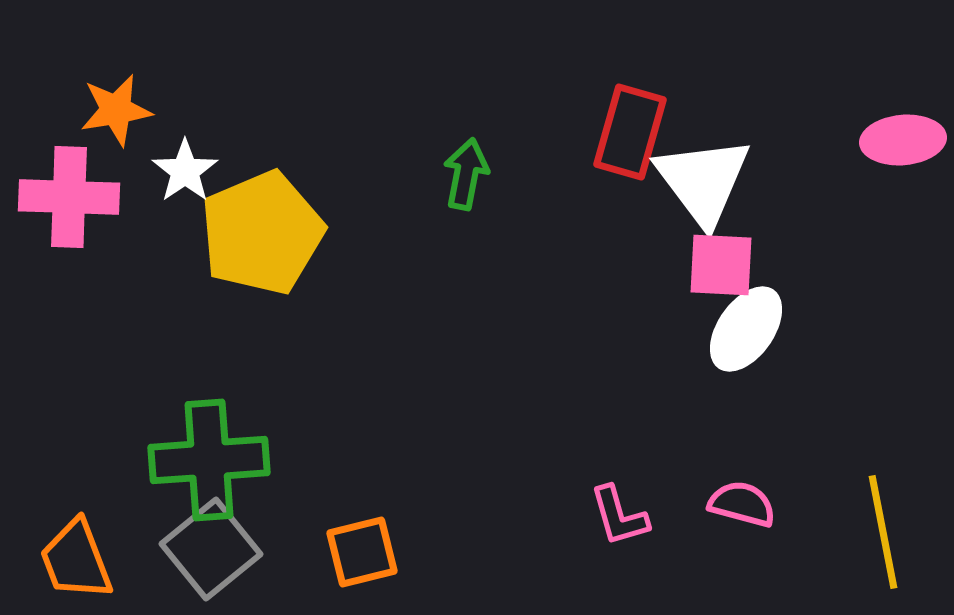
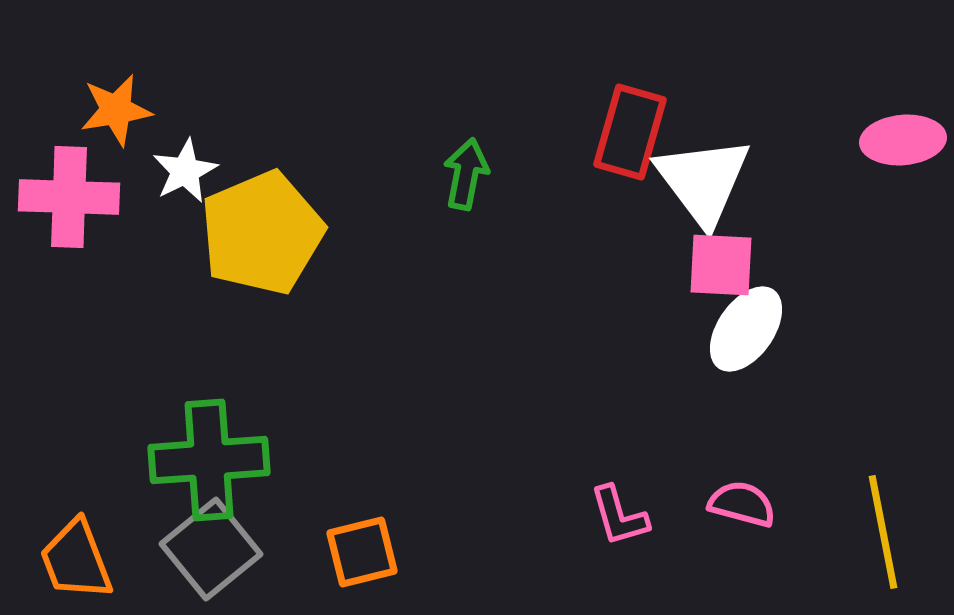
white star: rotated 8 degrees clockwise
